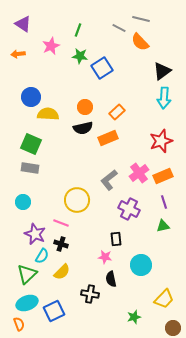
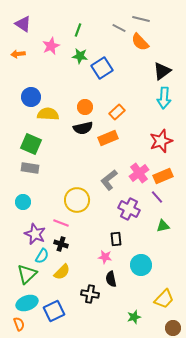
purple line at (164, 202): moved 7 px left, 5 px up; rotated 24 degrees counterclockwise
